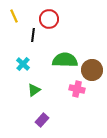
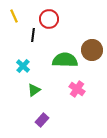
cyan cross: moved 2 px down
brown circle: moved 20 px up
pink cross: rotated 21 degrees clockwise
